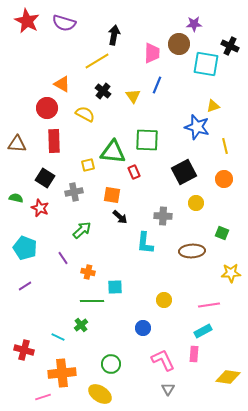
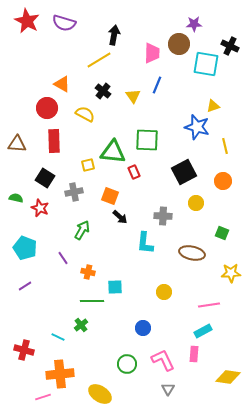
yellow line at (97, 61): moved 2 px right, 1 px up
orange circle at (224, 179): moved 1 px left, 2 px down
orange square at (112, 195): moved 2 px left, 1 px down; rotated 12 degrees clockwise
green arrow at (82, 230): rotated 18 degrees counterclockwise
brown ellipse at (192, 251): moved 2 px down; rotated 15 degrees clockwise
yellow circle at (164, 300): moved 8 px up
green circle at (111, 364): moved 16 px right
orange cross at (62, 373): moved 2 px left, 1 px down
